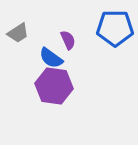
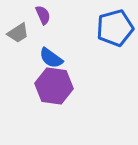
blue pentagon: rotated 15 degrees counterclockwise
purple semicircle: moved 25 px left, 25 px up
